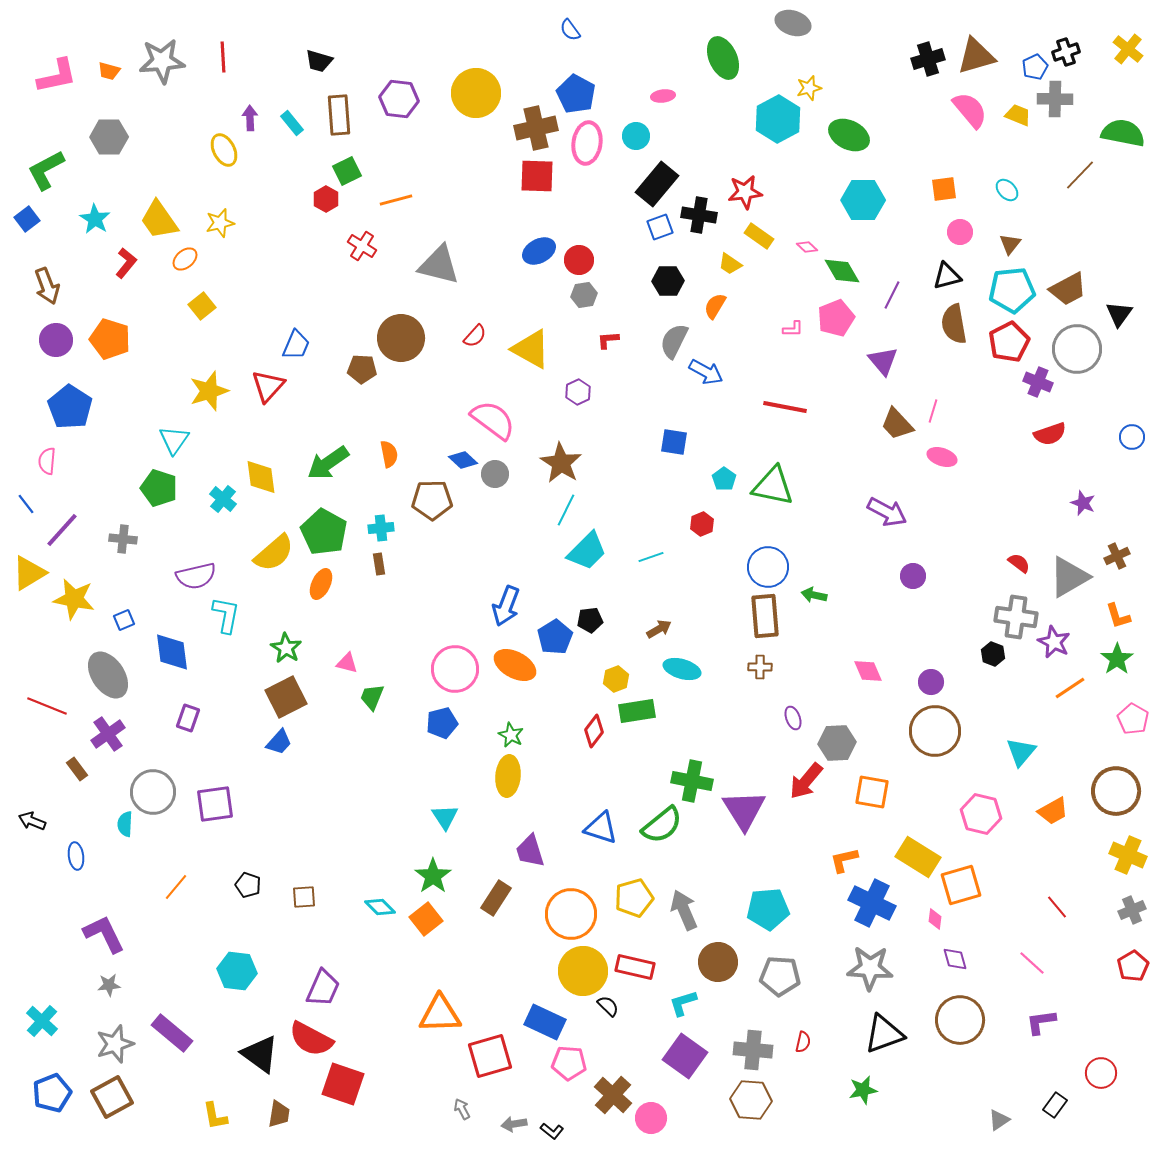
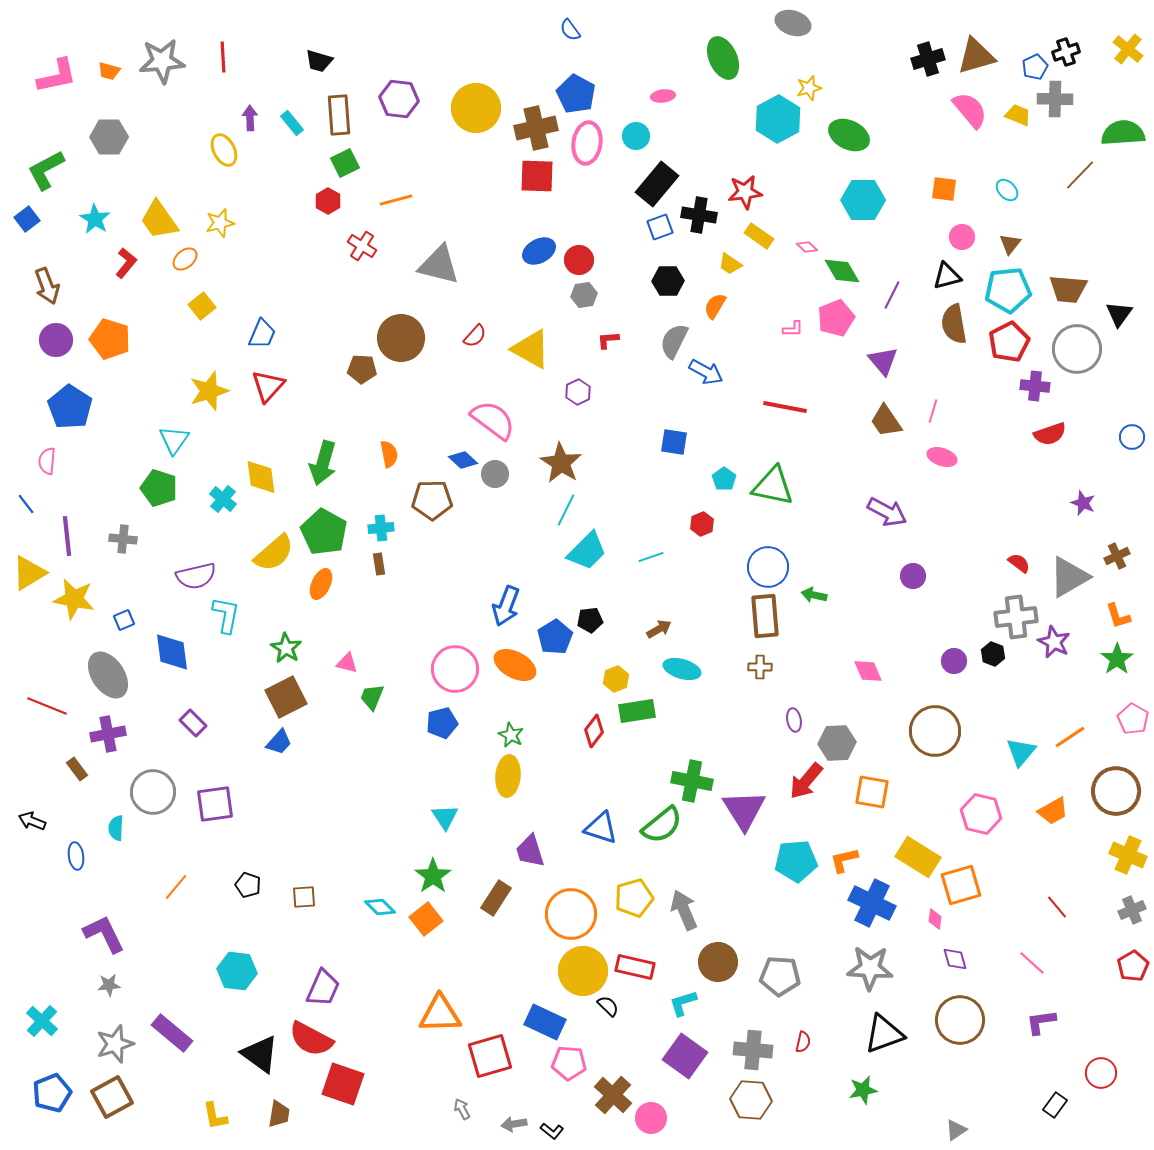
yellow circle at (476, 93): moved 15 px down
green semicircle at (1123, 133): rotated 15 degrees counterclockwise
green square at (347, 171): moved 2 px left, 8 px up
orange square at (944, 189): rotated 16 degrees clockwise
red hexagon at (326, 199): moved 2 px right, 2 px down
pink circle at (960, 232): moved 2 px right, 5 px down
brown trapezoid at (1068, 289): rotated 33 degrees clockwise
cyan pentagon at (1012, 290): moved 4 px left
blue trapezoid at (296, 345): moved 34 px left, 11 px up
purple cross at (1038, 382): moved 3 px left, 4 px down; rotated 16 degrees counterclockwise
brown trapezoid at (897, 424): moved 11 px left, 3 px up; rotated 9 degrees clockwise
green arrow at (328, 463): moved 5 px left; rotated 39 degrees counterclockwise
purple line at (62, 530): moved 5 px right, 6 px down; rotated 48 degrees counterclockwise
gray cross at (1016, 617): rotated 15 degrees counterclockwise
purple circle at (931, 682): moved 23 px right, 21 px up
orange line at (1070, 688): moved 49 px down
purple rectangle at (188, 718): moved 5 px right, 5 px down; rotated 64 degrees counterclockwise
purple ellipse at (793, 718): moved 1 px right, 2 px down; rotated 10 degrees clockwise
purple cross at (108, 734): rotated 24 degrees clockwise
cyan semicircle at (125, 824): moved 9 px left, 4 px down
cyan pentagon at (768, 909): moved 28 px right, 48 px up
gray triangle at (999, 1120): moved 43 px left, 10 px down
